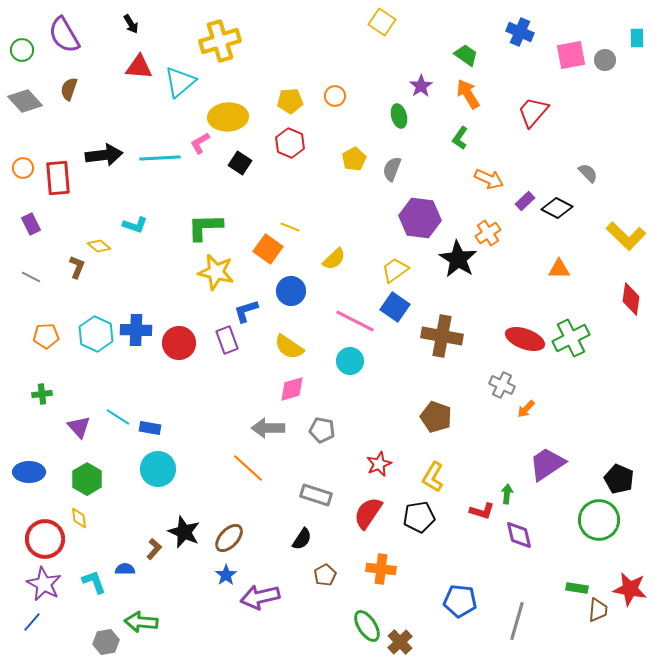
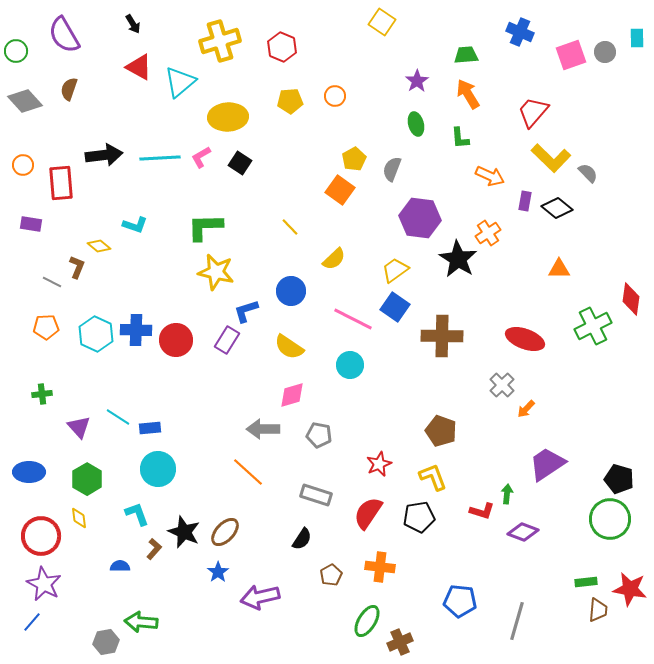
black arrow at (131, 24): moved 2 px right
green circle at (22, 50): moved 6 px left, 1 px down
green trapezoid at (466, 55): rotated 40 degrees counterclockwise
pink square at (571, 55): rotated 8 degrees counterclockwise
gray circle at (605, 60): moved 8 px up
red triangle at (139, 67): rotated 24 degrees clockwise
purple star at (421, 86): moved 4 px left, 5 px up
green ellipse at (399, 116): moved 17 px right, 8 px down
green L-shape at (460, 138): rotated 40 degrees counterclockwise
pink L-shape at (200, 143): moved 1 px right, 14 px down
red hexagon at (290, 143): moved 8 px left, 96 px up
orange circle at (23, 168): moved 3 px up
red rectangle at (58, 178): moved 3 px right, 5 px down
orange arrow at (489, 179): moved 1 px right, 3 px up
purple rectangle at (525, 201): rotated 36 degrees counterclockwise
black diamond at (557, 208): rotated 12 degrees clockwise
purple rectangle at (31, 224): rotated 55 degrees counterclockwise
yellow line at (290, 227): rotated 24 degrees clockwise
yellow L-shape at (626, 236): moved 75 px left, 78 px up
orange square at (268, 249): moved 72 px right, 59 px up
gray line at (31, 277): moved 21 px right, 5 px down
pink line at (355, 321): moved 2 px left, 2 px up
orange pentagon at (46, 336): moved 9 px up
brown cross at (442, 336): rotated 9 degrees counterclockwise
green cross at (571, 338): moved 22 px right, 12 px up
purple rectangle at (227, 340): rotated 52 degrees clockwise
red circle at (179, 343): moved 3 px left, 3 px up
cyan circle at (350, 361): moved 4 px down
gray cross at (502, 385): rotated 20 degrees clockwise
pink diamond at (292, 389): moved 6 px down
brown pentagon at (436, 417): moved 5 px right, 14 px down
blue rectangle at (150, 428): rotated 15 degrees counterclockwise
gray arrow at (268, 428): moved 5 px left, 1 px down
gray pentagon at (322, 430): moved 3 px left, 5 px down
orange line at (248, 468): moved 4 px down
yellow L-shape at (433, 477): rotated 128 degrees clockwise
black pentagon at (619, 479): rotated 8 degrees counterclockwise
green circle at (599, 520): moved 11 px right, 1 px up
purple diamond at (519, 535): moved 4 px right, 3 px up; rotated 56 degrees counterclockwise
brown ellipse at (229, 538): moved 4 px left, 6 px up
red circle at (45, 539): moved 4 px left, 3 px up
blue semicircle at (125, 569): moved 5 px left, 3 px up
orange cross at (381, 569): moved 1 px left, 2 px up
blue star at (226, 575): moved 8 px left, 3 px up
brown pentagon at (325, 575): moved 6 px right
cyan L-shape at (94, 582): moved 43 px right, 68 px up
green rectangle at (577, 588): moved 9 px right, 6 px up; rotated 15 degrees counterclockwise
green ellipse at (367, 626): moved 5 px up; rotated 64 degrees clockwise
brown cross at (400, 642): rotated 20 degrees clockwise
